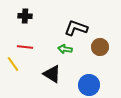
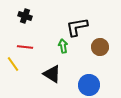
black cross: rotated 16 degrees clockwise
black L-shape: moved 1 px right, 1 px up; rotated 30 degrees counterclockwise
green arrow: moved 2 px left, 3 px up; rotated 72 degrees clockwise
